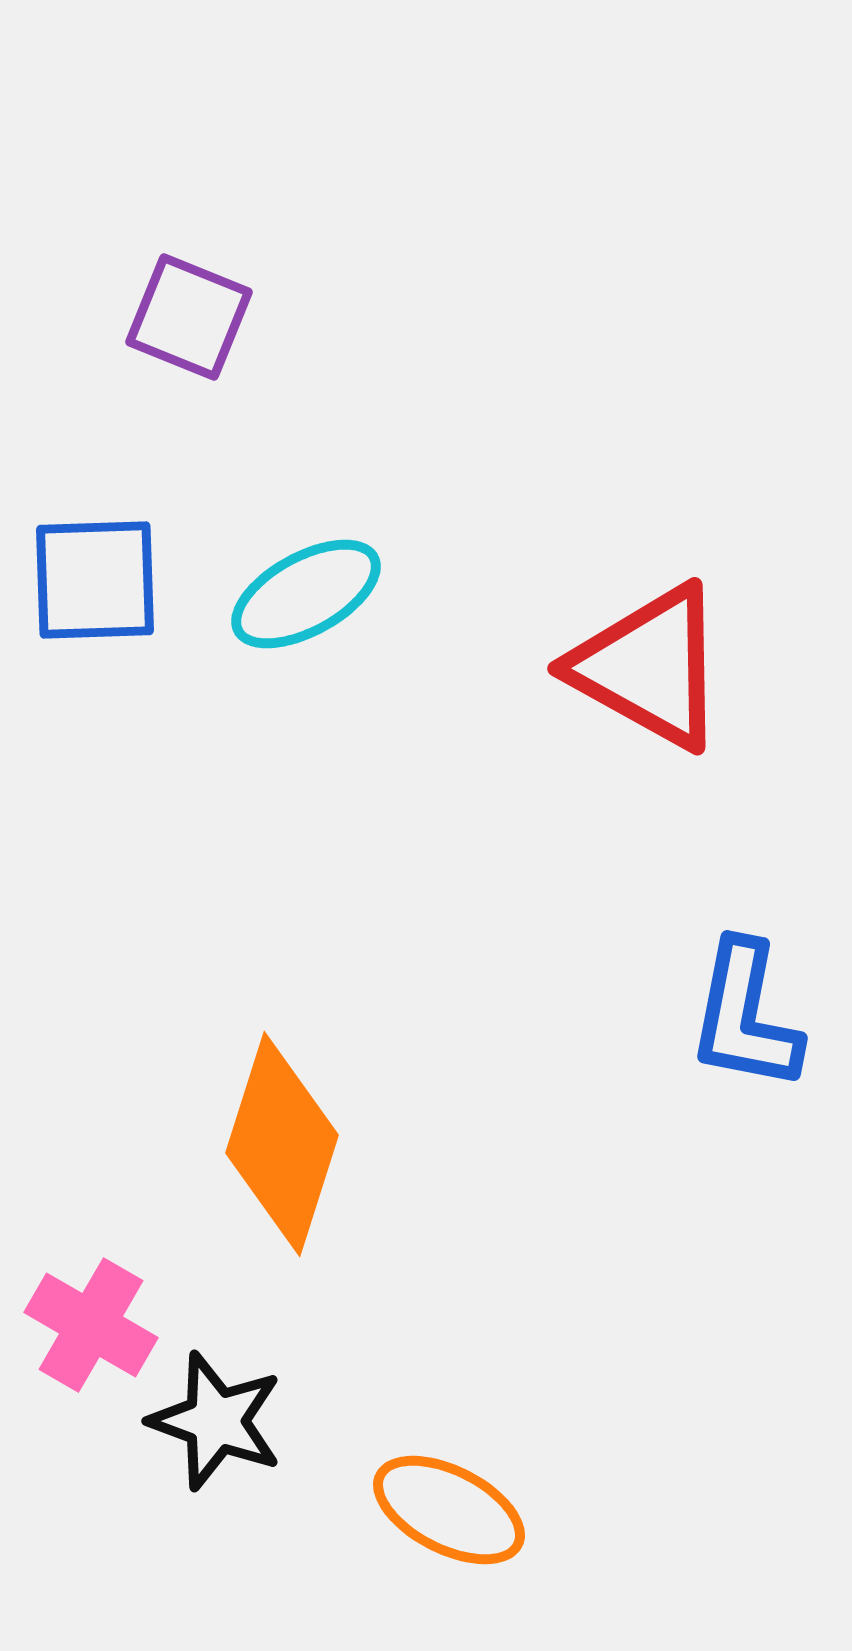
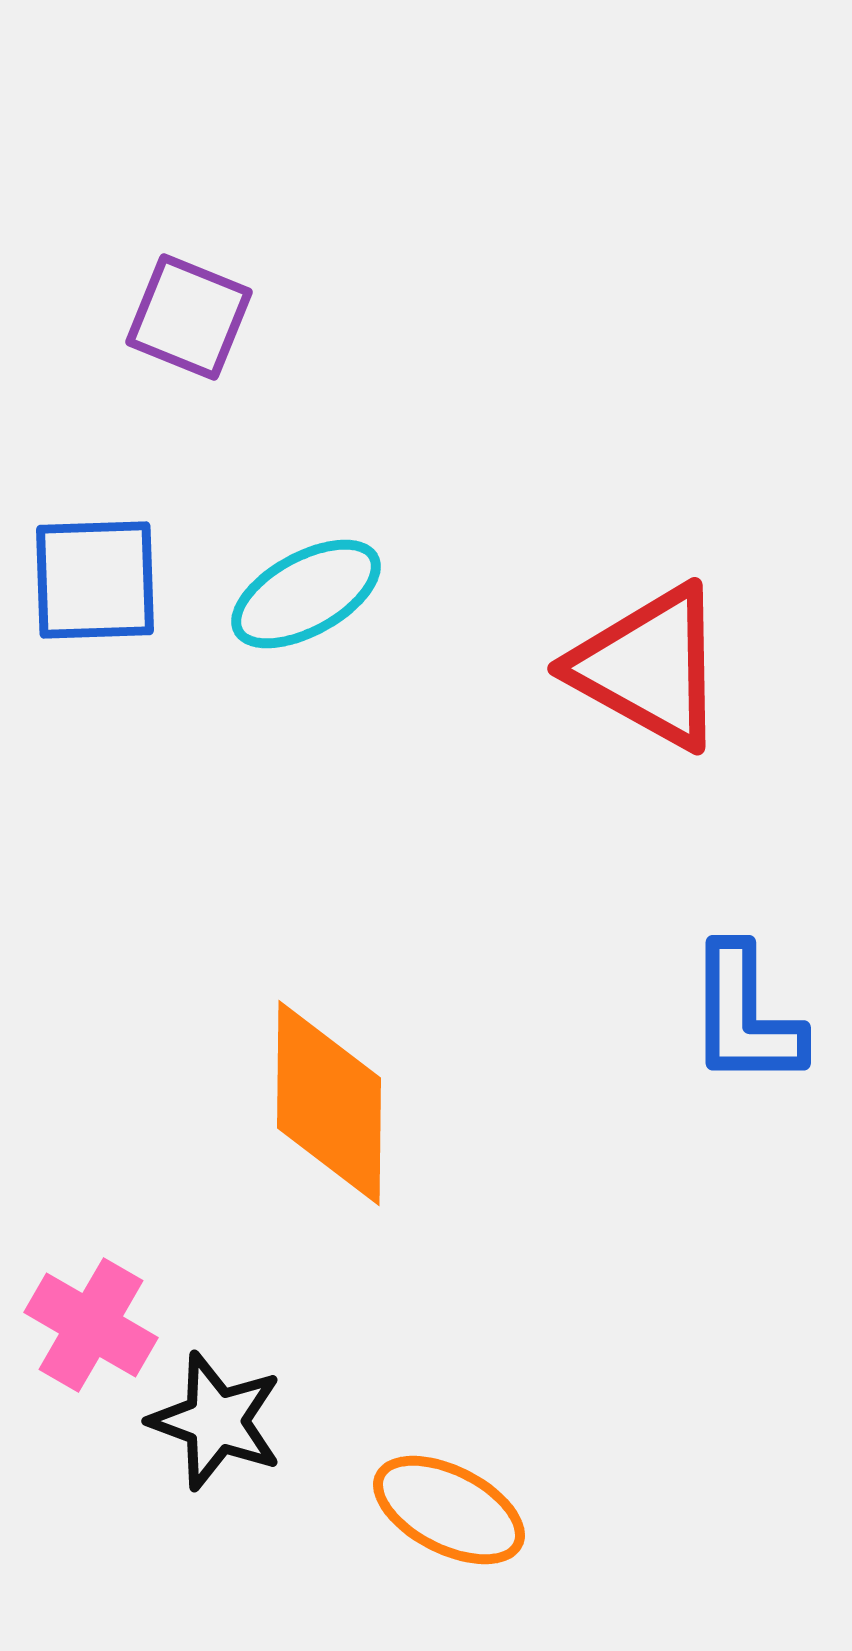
blue L-shape: rotated 11 degrees counterclockwise
orange diamond: moved 47 px right, 41 px up; rotated 17 degrees counterclockwise
